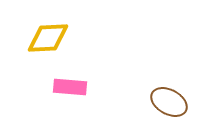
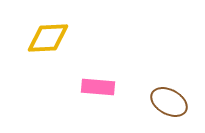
pink rectangle: moved 28 px right
